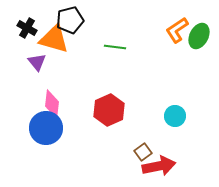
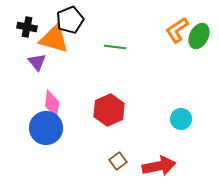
black pentagon: rotated 8 degrees counterclockwise
black cross: moved 1 px up; rotated 18 degrees counterclockwise
cyan circle: moved 6 px right, 3 px down
brown square: moved 25 px left, 9 px down
